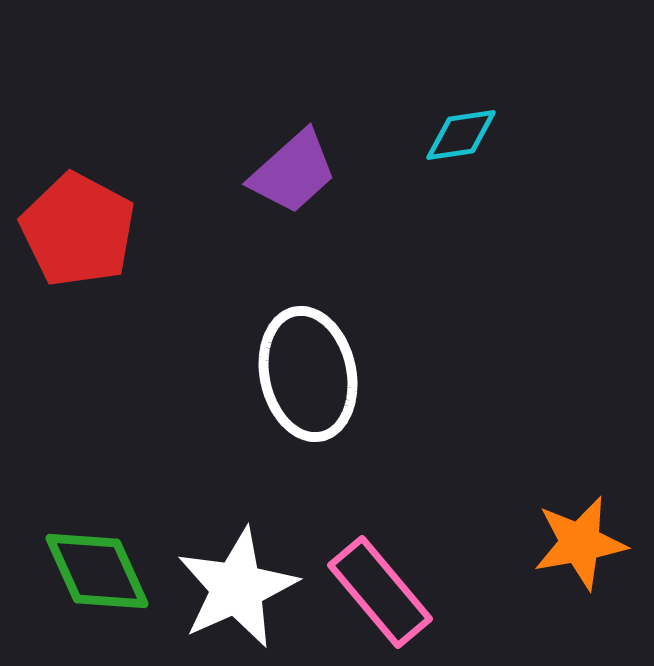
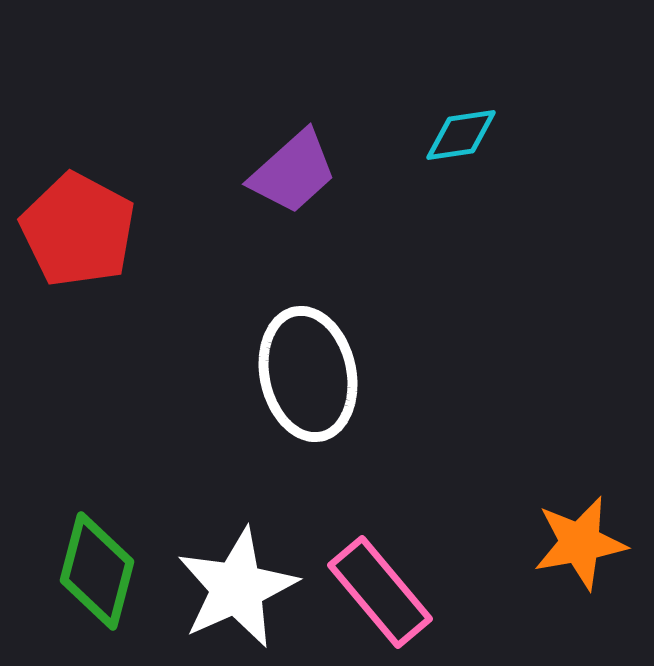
green diamond: rotated 39 degrees clockwise
